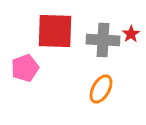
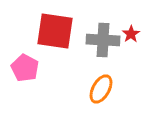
red square: rotated 6 degrees clockwise
pink pentagon: rotated 24 degrees counterclockwise
